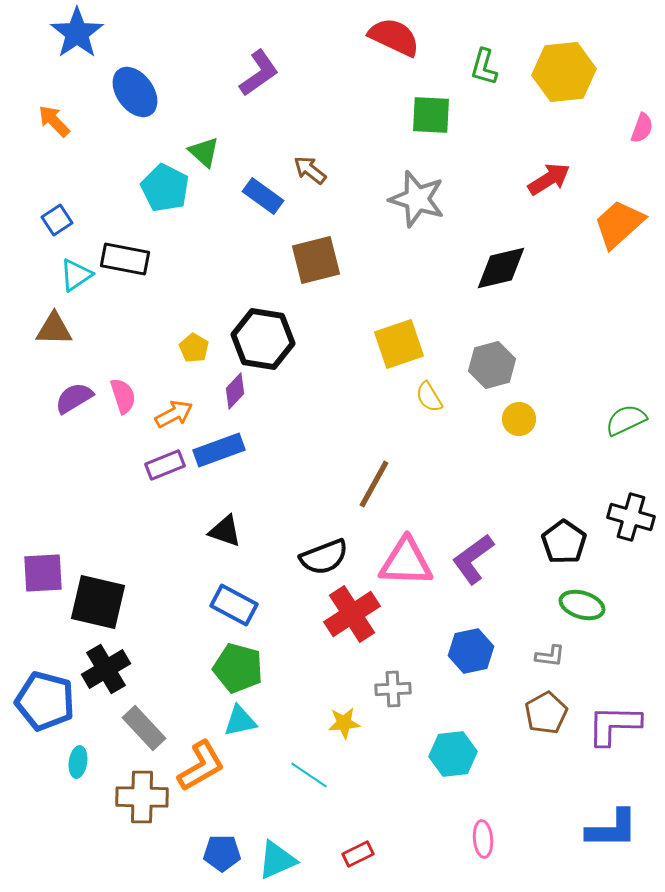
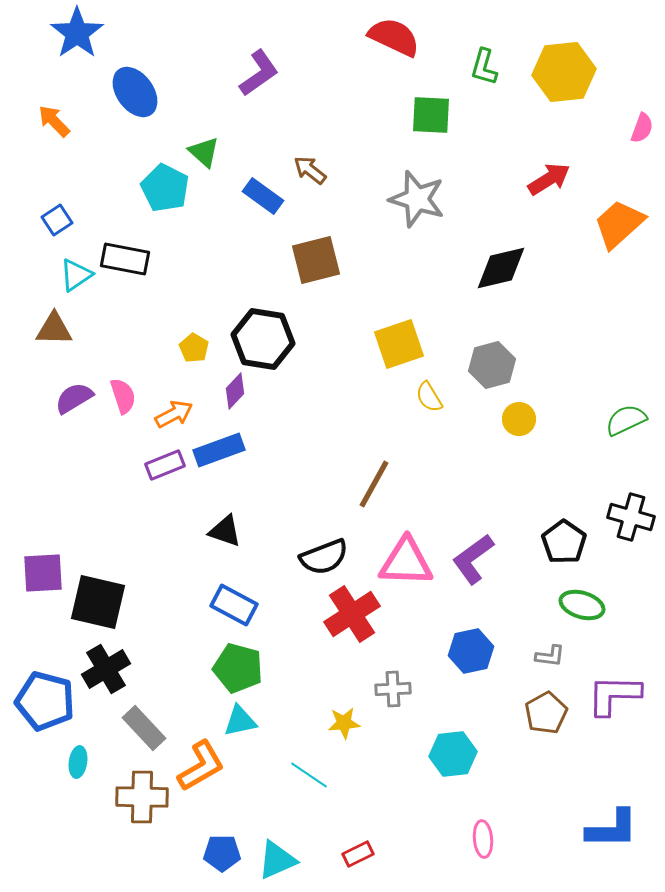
purple L-shape at (614, 725): moved 30 px up
